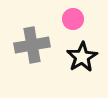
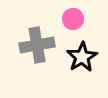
gray cross: moved 5 px right
